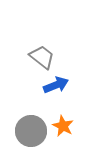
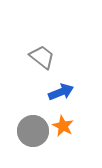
blue arrow: moved 5 px right, 7 px down
gray circle: moved 2 px right
